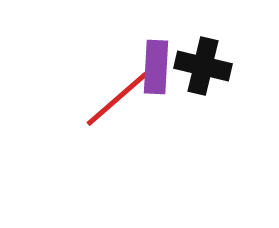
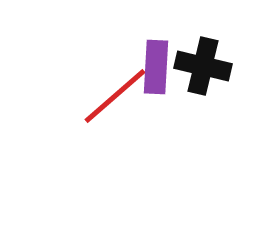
red line: moved 2 px left, 3 px up
